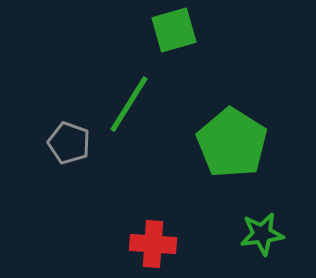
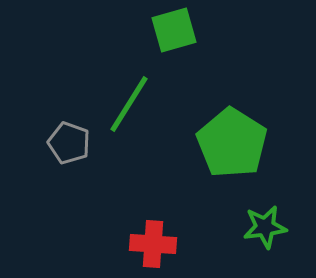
green star: moved 3 px right, 7 px up
